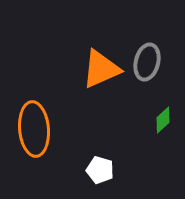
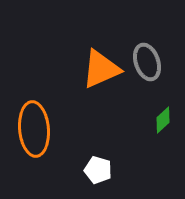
gray ellipse: rotated 33 degrees counterclockwise
white pentagon: moved 2 px left
